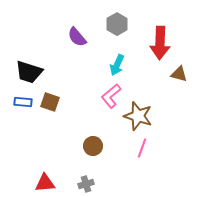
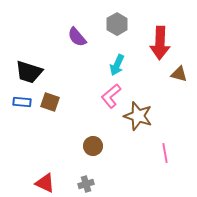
blue rectangle: moved 1 px left
pink line: moved 23 px right, 5 px down; rotated 30 degrees counterclockwise
red triangle: rotated 30 degrees clockwise
